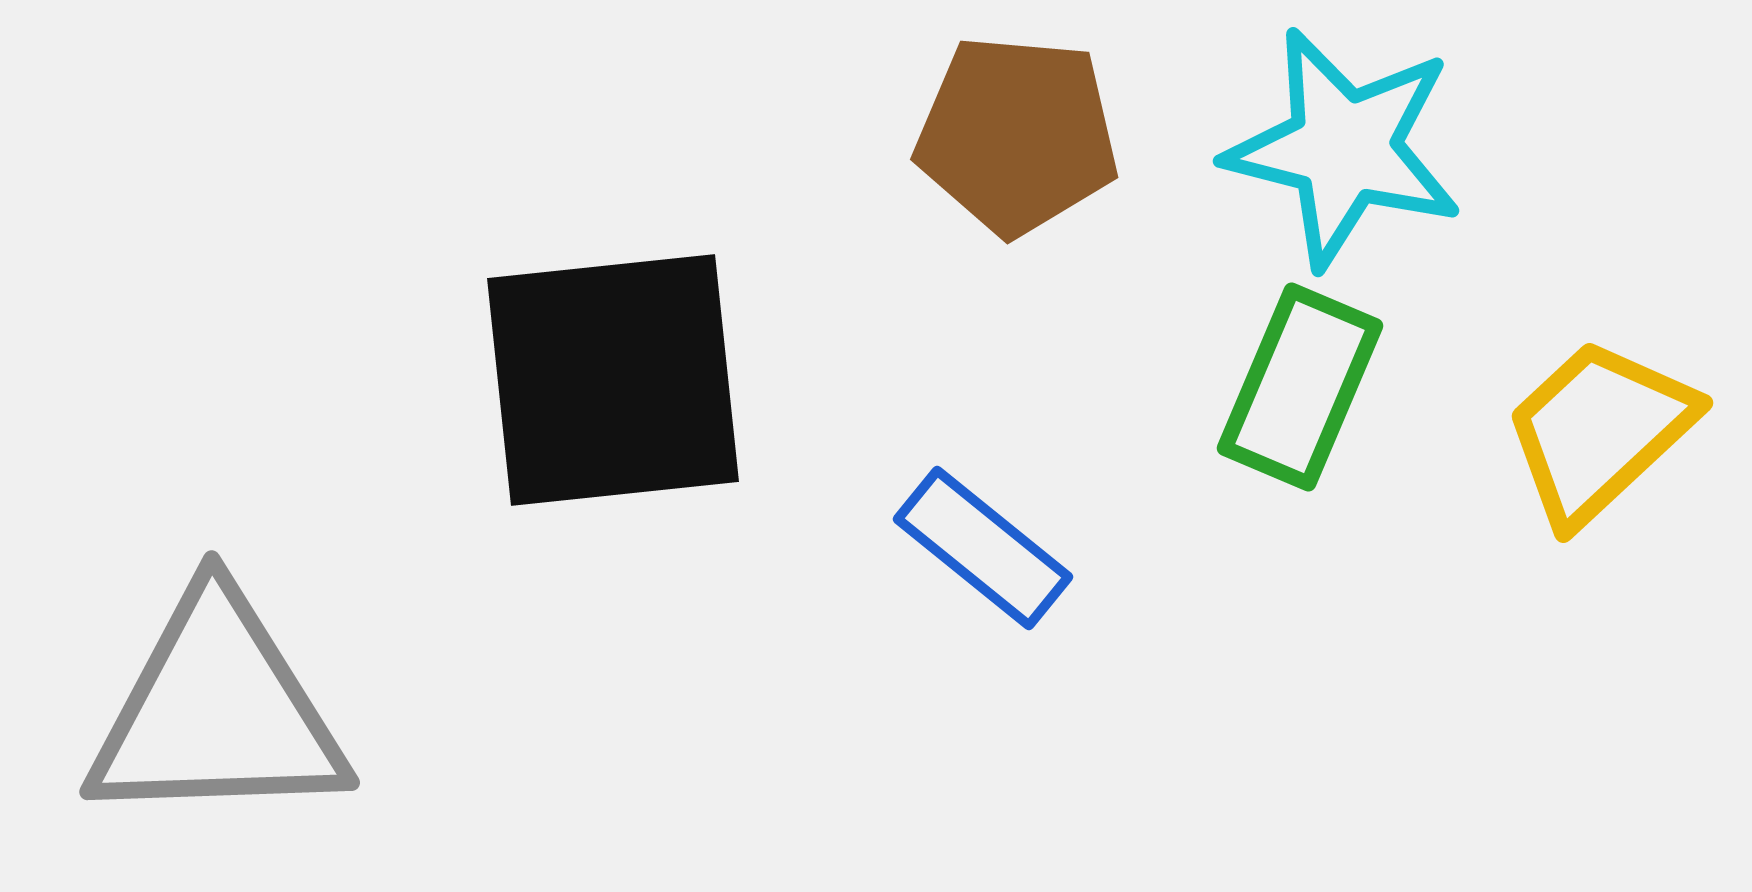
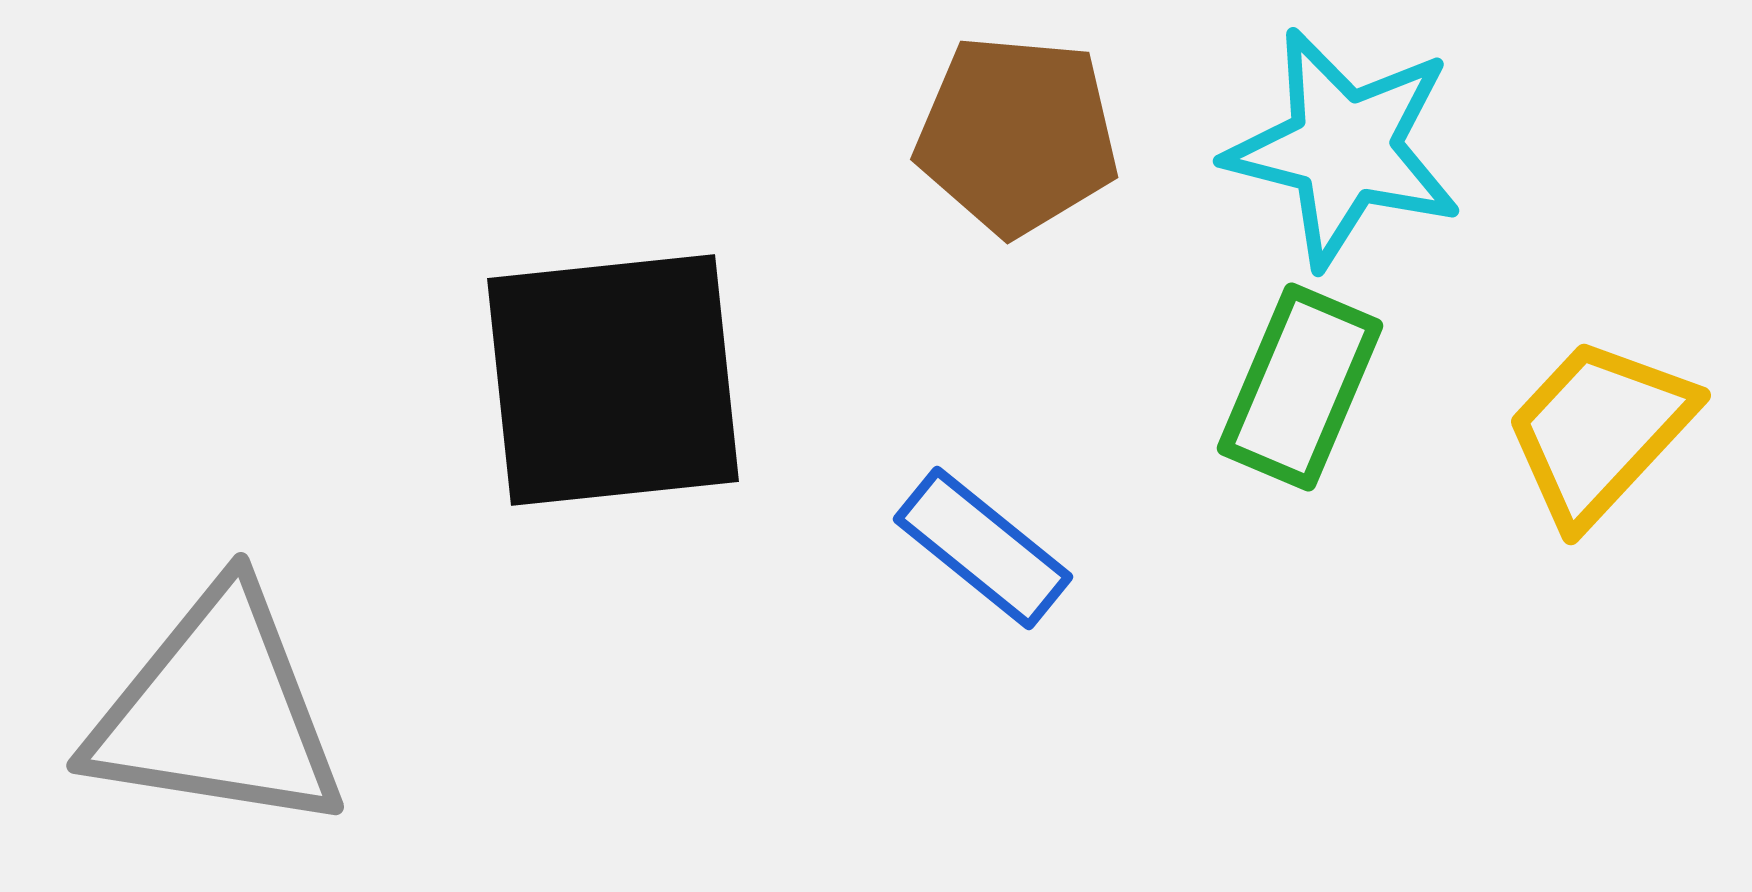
yellow trapezoid: rotated 4 degrees counterclockwise
gray triangle: rotated 11 degrees clockwise
